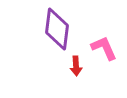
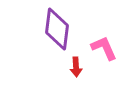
red arrow: moved 1 px down
